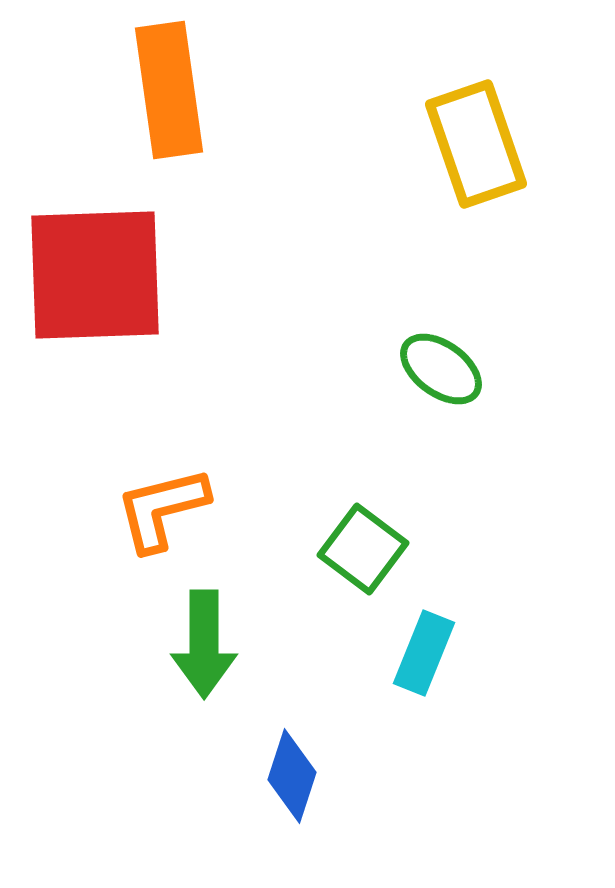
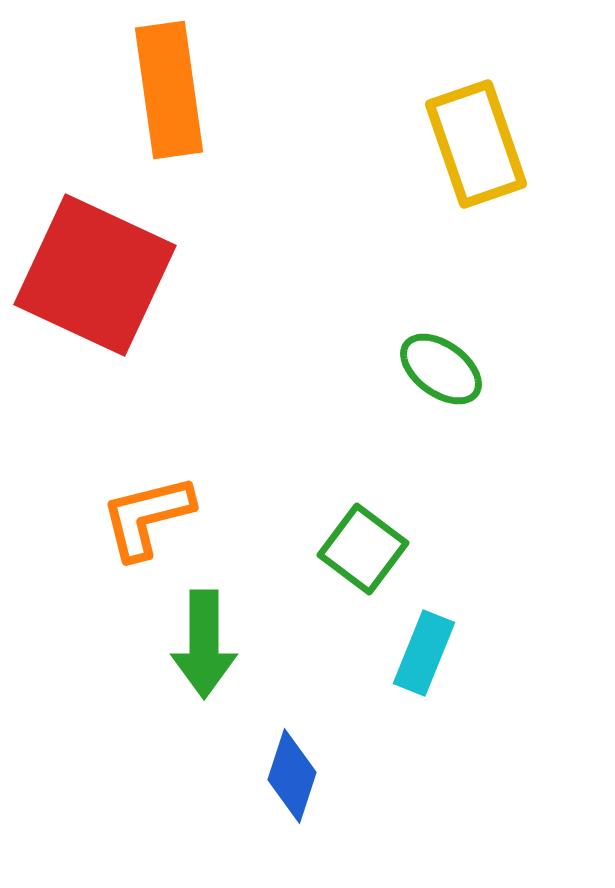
red square: rotated 27 degrees clockwise
orange L-shape: moved 15 px left, 8 px down
